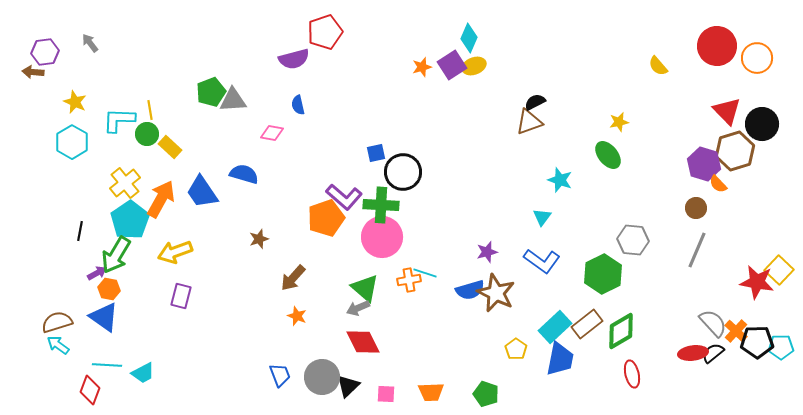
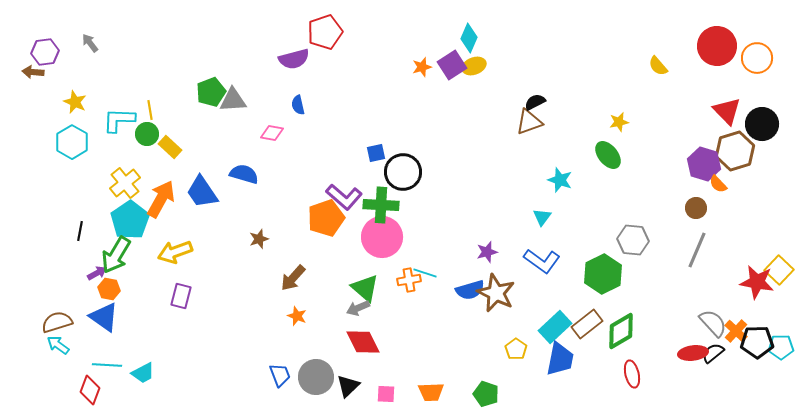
gray circle at (322, 377): moved 6 px left
